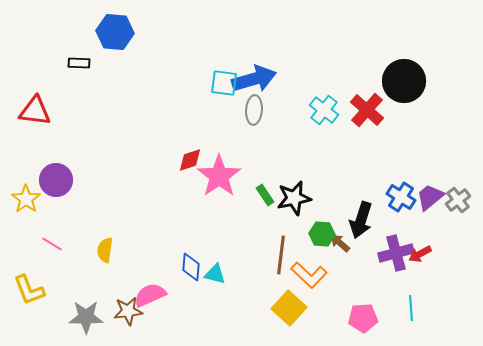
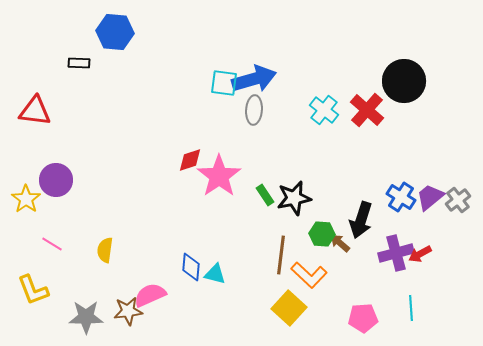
yellow L-shape: moved 4 px right
